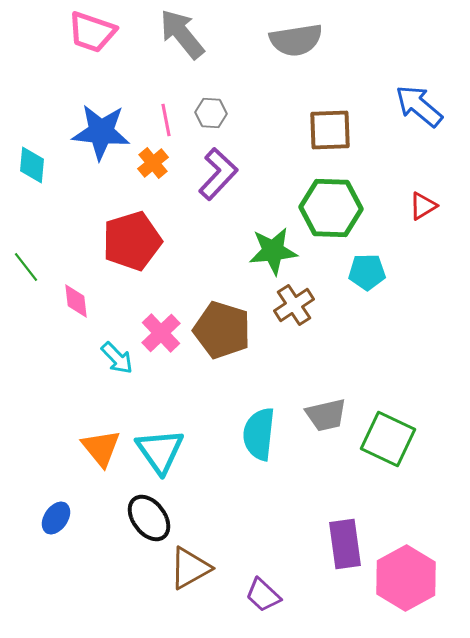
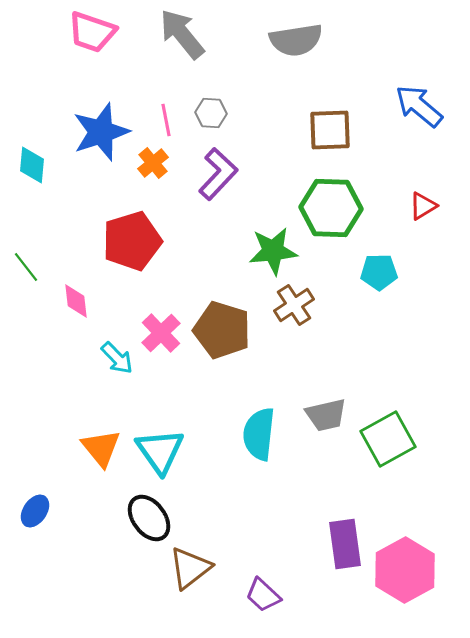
blue star: rotated 24 degrees counterclockwise
cyan pentagon: moved 12 px right
green square: rotated 36 degrees clockwise
blue ellipse: moved 21 px left, 7 px up
brown triangle: rotated 9 degrees counterclockwise
pink hexagon: moved 1 px left, 8 px up
